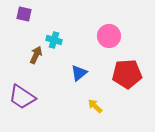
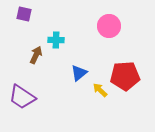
pink circle: moved 10 px up
cyan cross: moved 2 px right; rotated 14 degrees counterclockwise
red pentagon: moved 2 px left, 2 px down
yellow arrow: moved 5 px right, 16 px up
